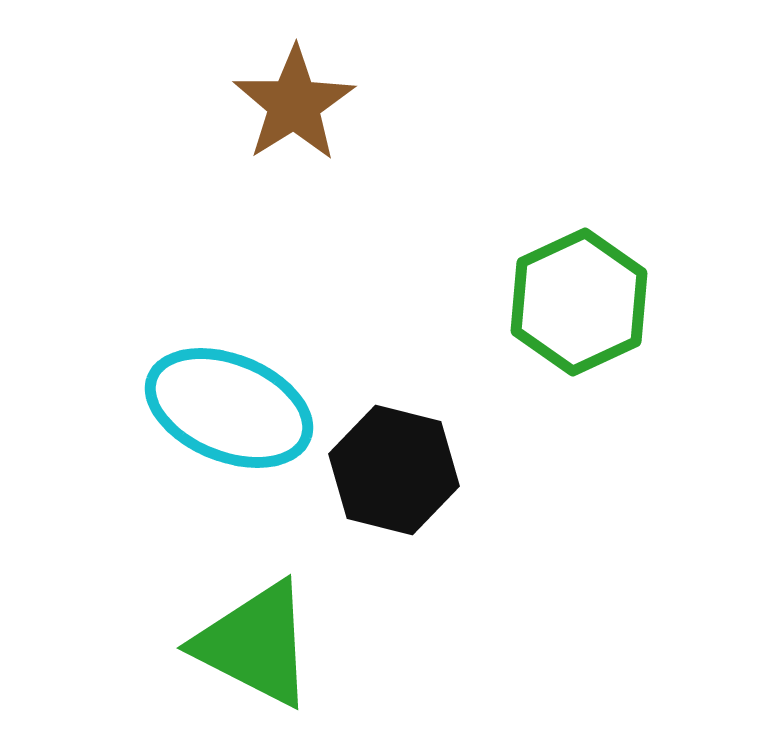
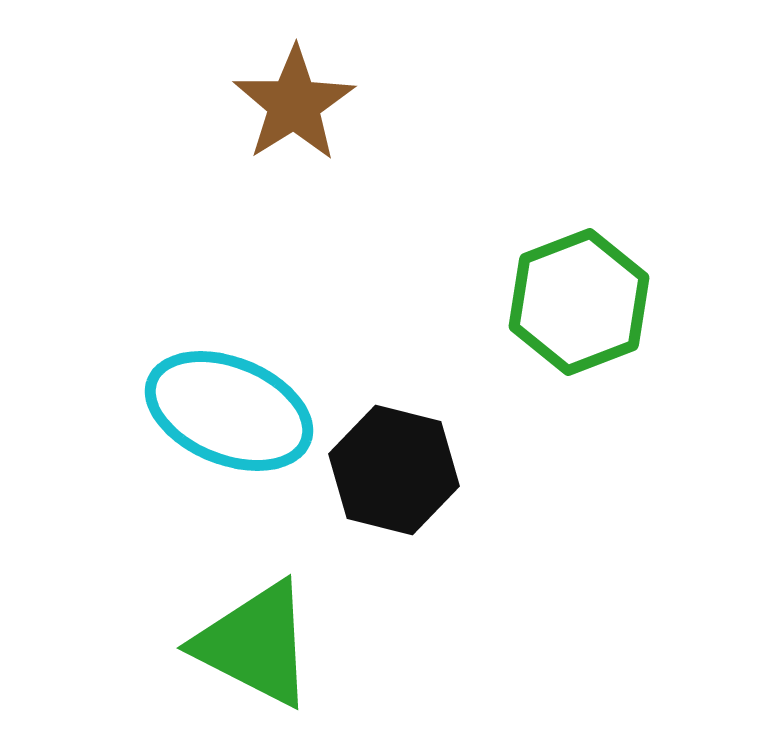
green hexagon: rotated 4 degrees clockwise
cyan ellipse: moved 3 px down
